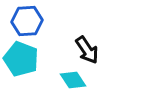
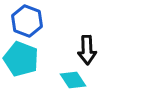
blue hexagon: rotated 24 degrees clockwise
black arrow: rotated 32 degrees clockwise
